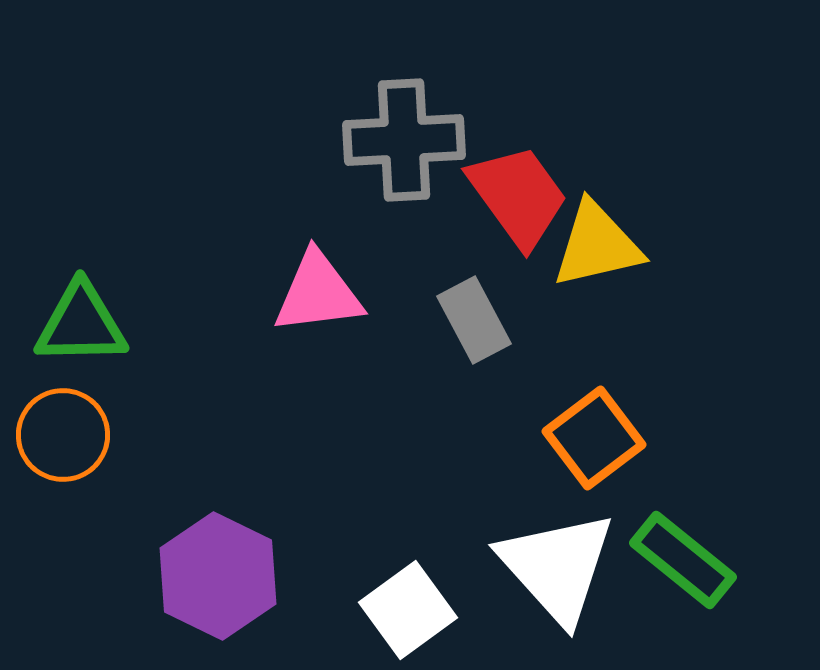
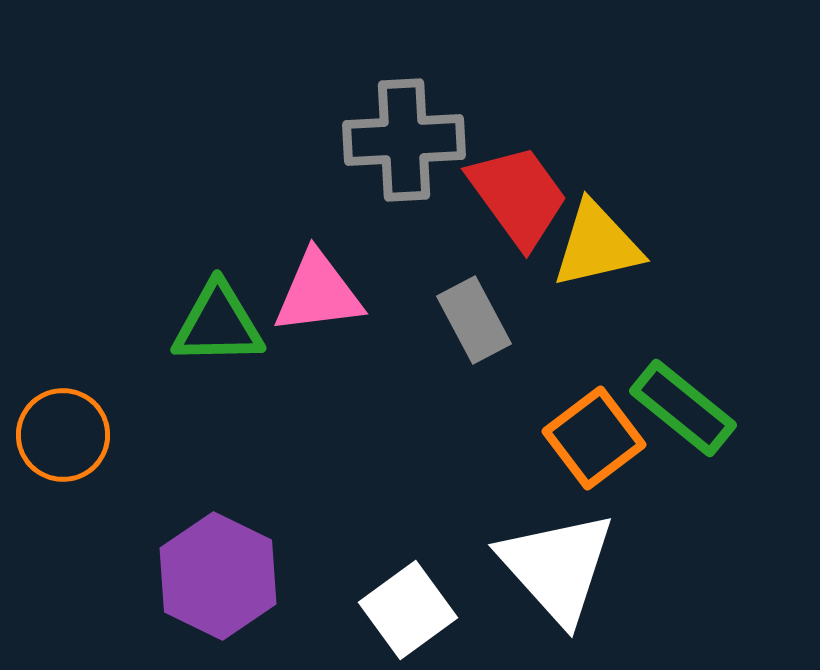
green triangle: moved 137 px right
green rectangle: moved 152 px up
